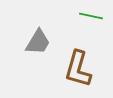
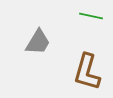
brown L-shape: moved 9 px right, 3 px down
